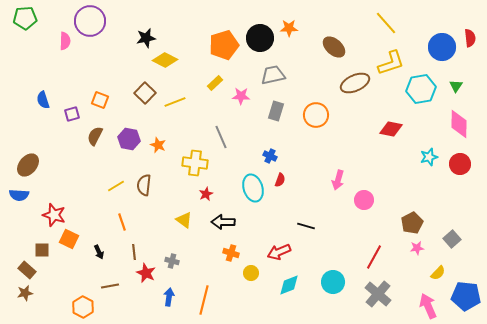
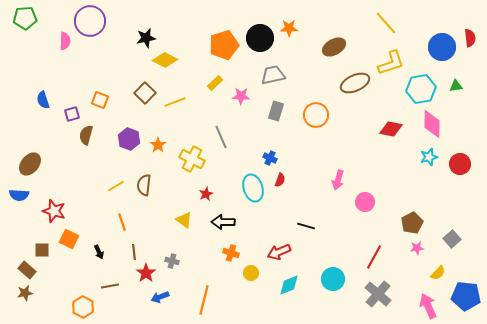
brown ellipse at (334, 47): rotated 70 degrees counterclockwise
green triangle at (456, 86): rotated 48 degrees clockwise
pink diamond at (459, 124): moved 27 px left
brown semicircle at (95, 136): moved 9 px left, 1 px up; rotated 12 degrees counterclockwise
purple hexagon at (129, 139): rotated 10 degrees clockwise
orange star at (158, 145): rotated 14 degrees clockwise
blue cross at (270, 156): moved 2 px down
yellow cross at (195, 163): moved 3 px left, 4 px up; rotated 20 degrees clockwise
brown ellipse at (28, 165): moved 2 px right, 1 px up
pink circle at (364, 200): moved 1 px right, 2 px down
red star at (54, 215): moved 4 px up
red star at (146, 273): rotated 12 degrees clockwise
cyan circle at (333, 282): moved 3 px up
blue arrow at (169, 297): moved 9 px left; rotated 120 degrees counterclockwise
